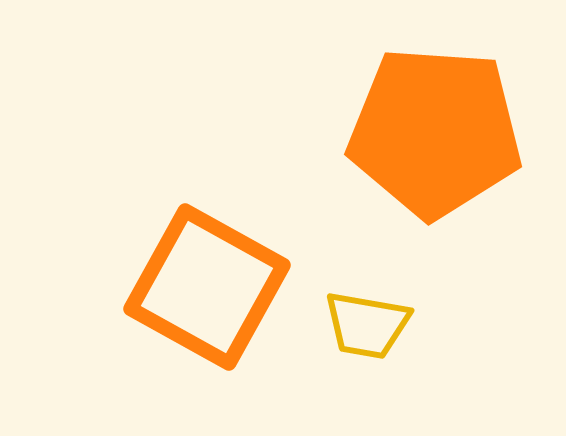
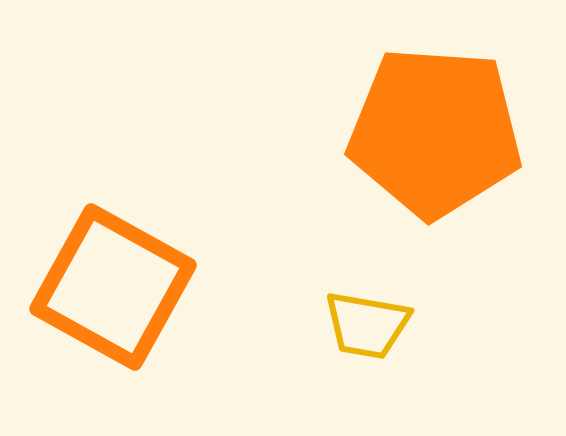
orange square: moved 94 px left
